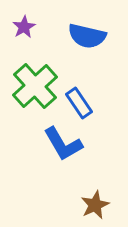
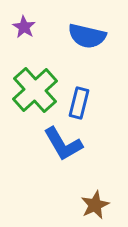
purple star: rotated 10 degrees counterclockwise
green cross: moved 4 px down
blue rectangle: rotated 48 degrees clockwise
